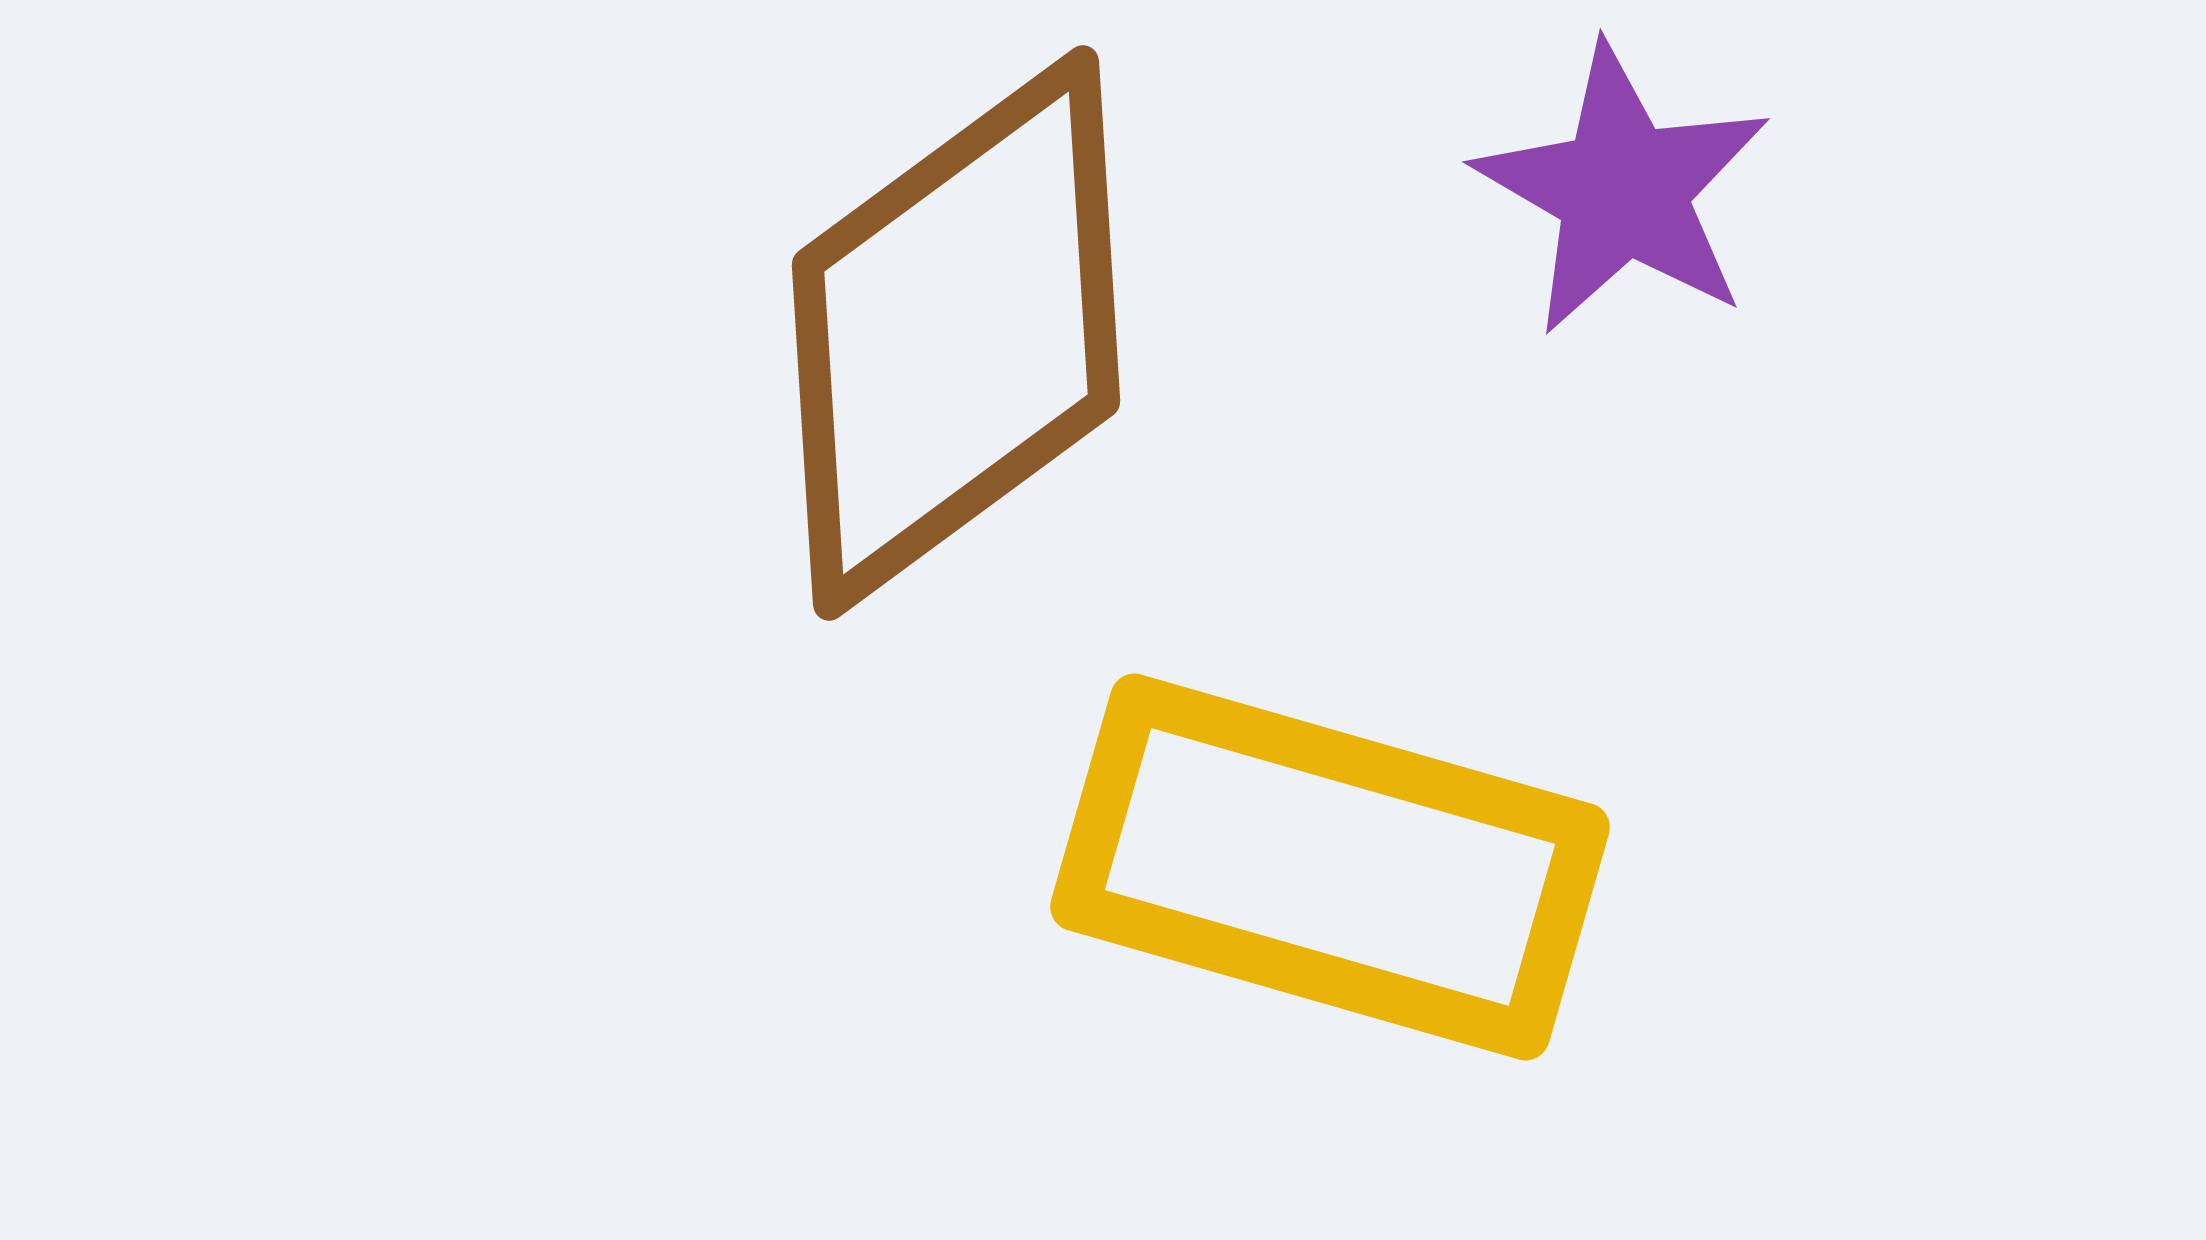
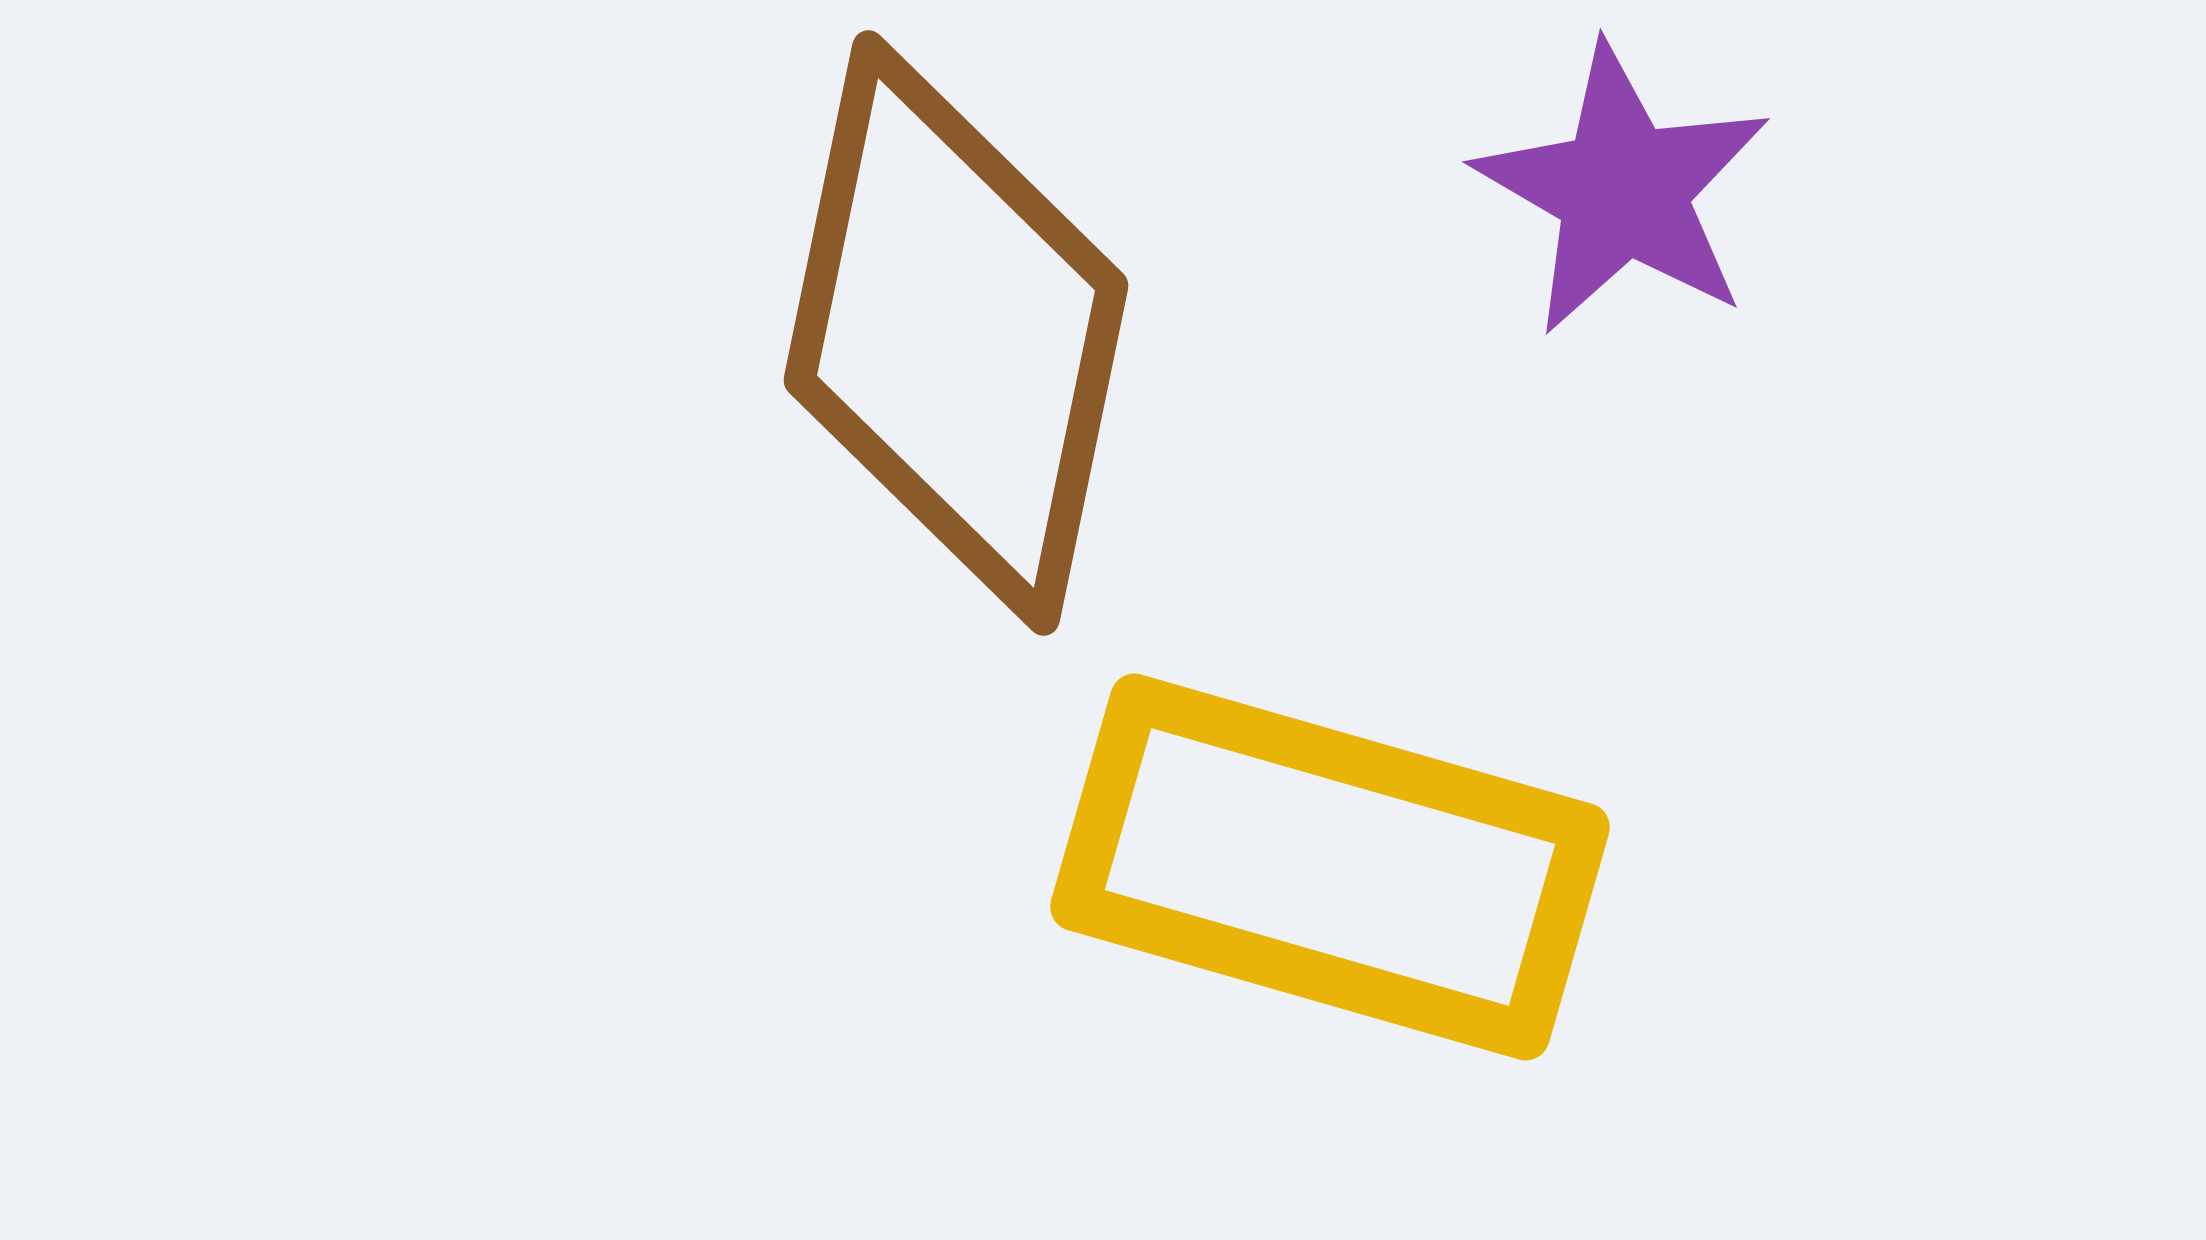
brown diamond: rotated 42 degrees counterclockwise
